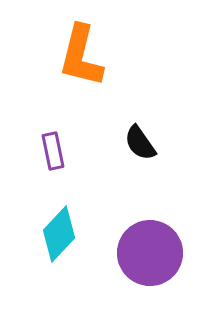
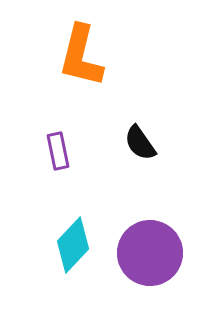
purple rectangle: moved 5 px right
cyan diamond: moved 14 px right, 11 px down
